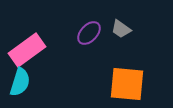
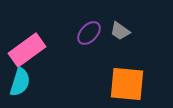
gray trapezoid: moved 1 px left, 2 px down
